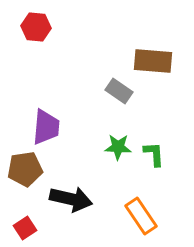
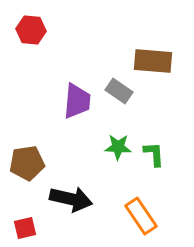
red hexagon: moved 5 px left, 3 px down
purple trapezoid: moved 31 px right, 26 px up
brown pentagon: moved 2 px right, 6 px up
red square: rotated 20 degrees clockwise
